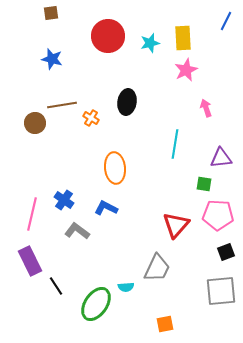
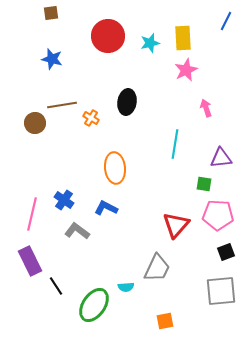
green ellipse: moved 2 px left, 1 px down
orange square: moved 3 px up
